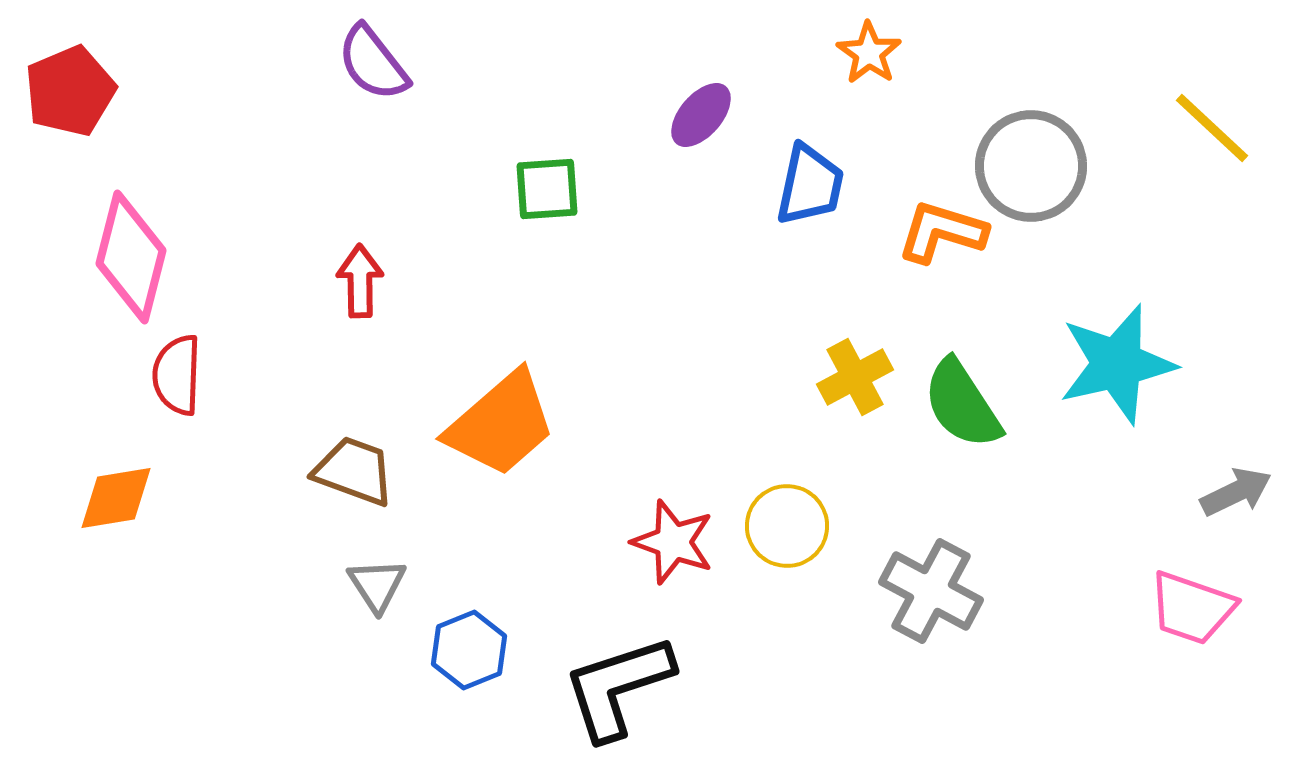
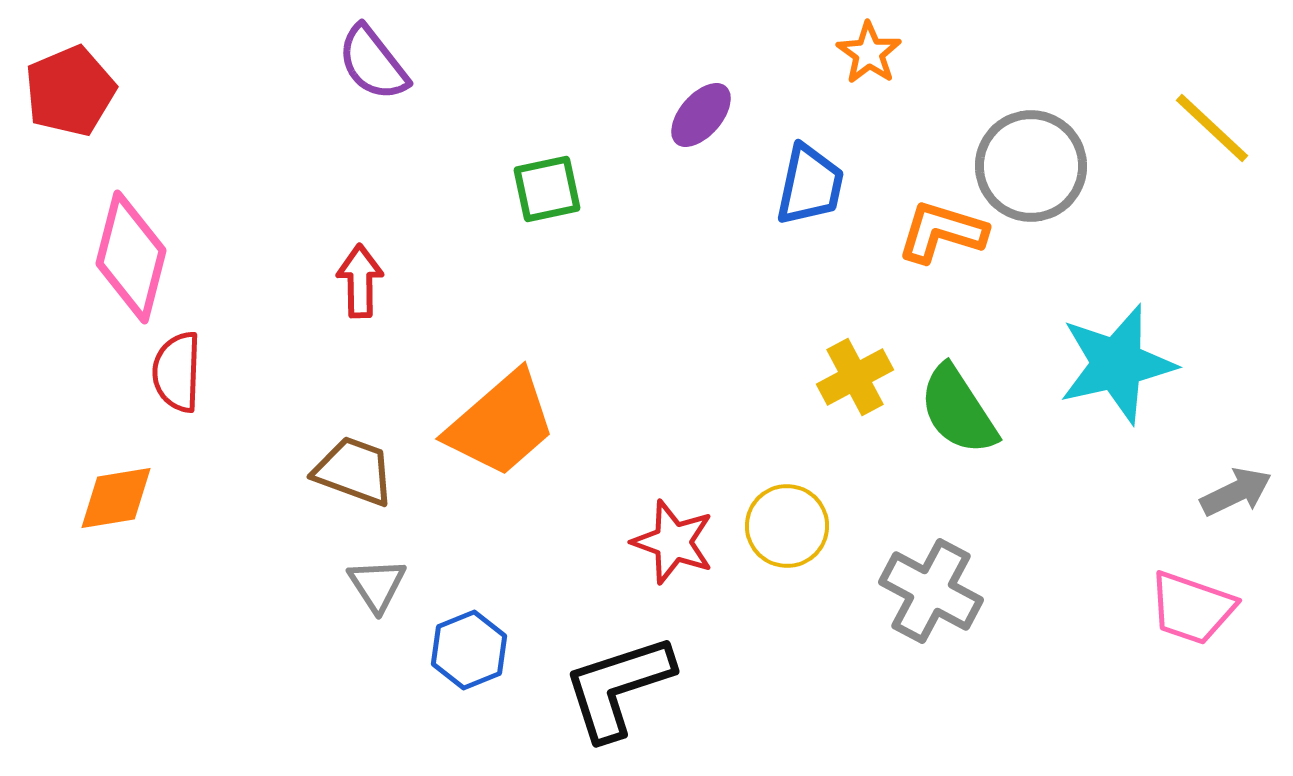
green square: rotated 8 degrees counterclockwise
red semicircle: moved 3 px up
green semicircle: moved 4 px left, 6 px down
